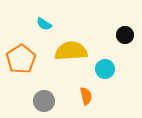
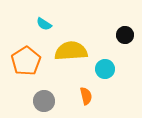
orange pentagon: moved 5 px right, 2 px down
